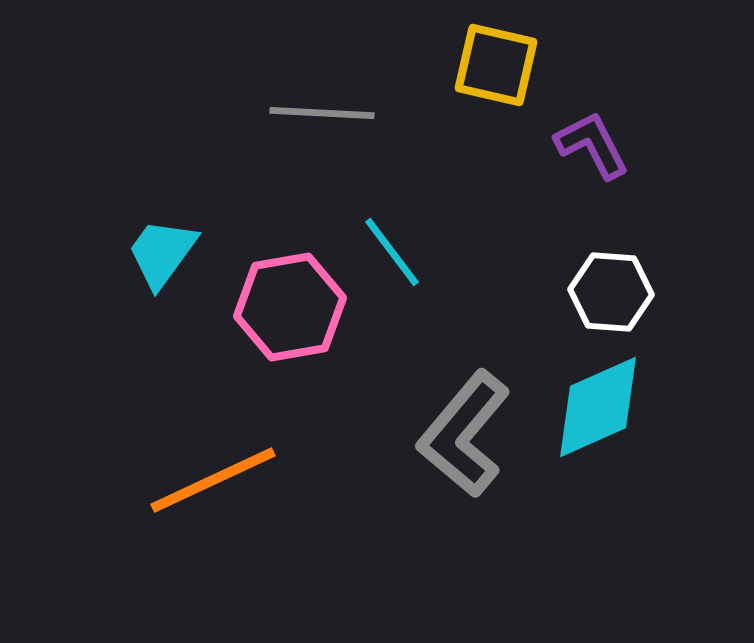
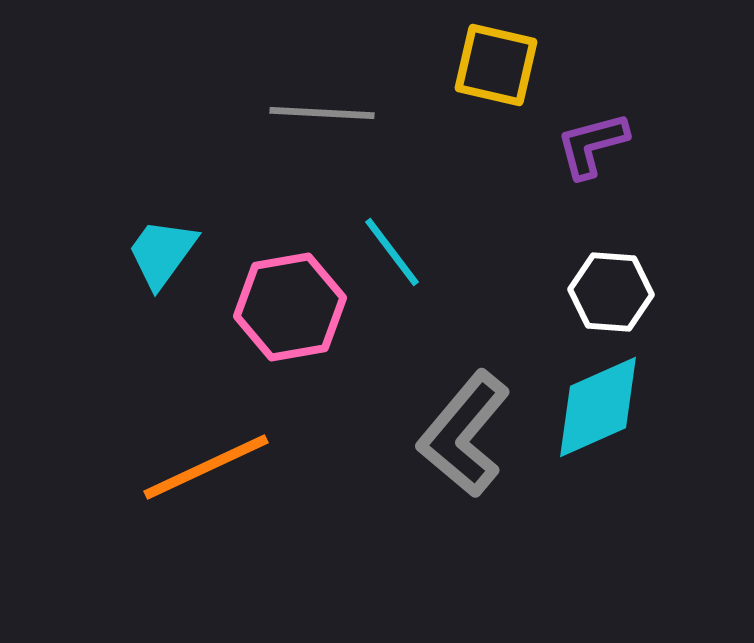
purple L-shape: rotated 78 degrees counterclockwise
orange line: moved 7 px left, 13 px up
